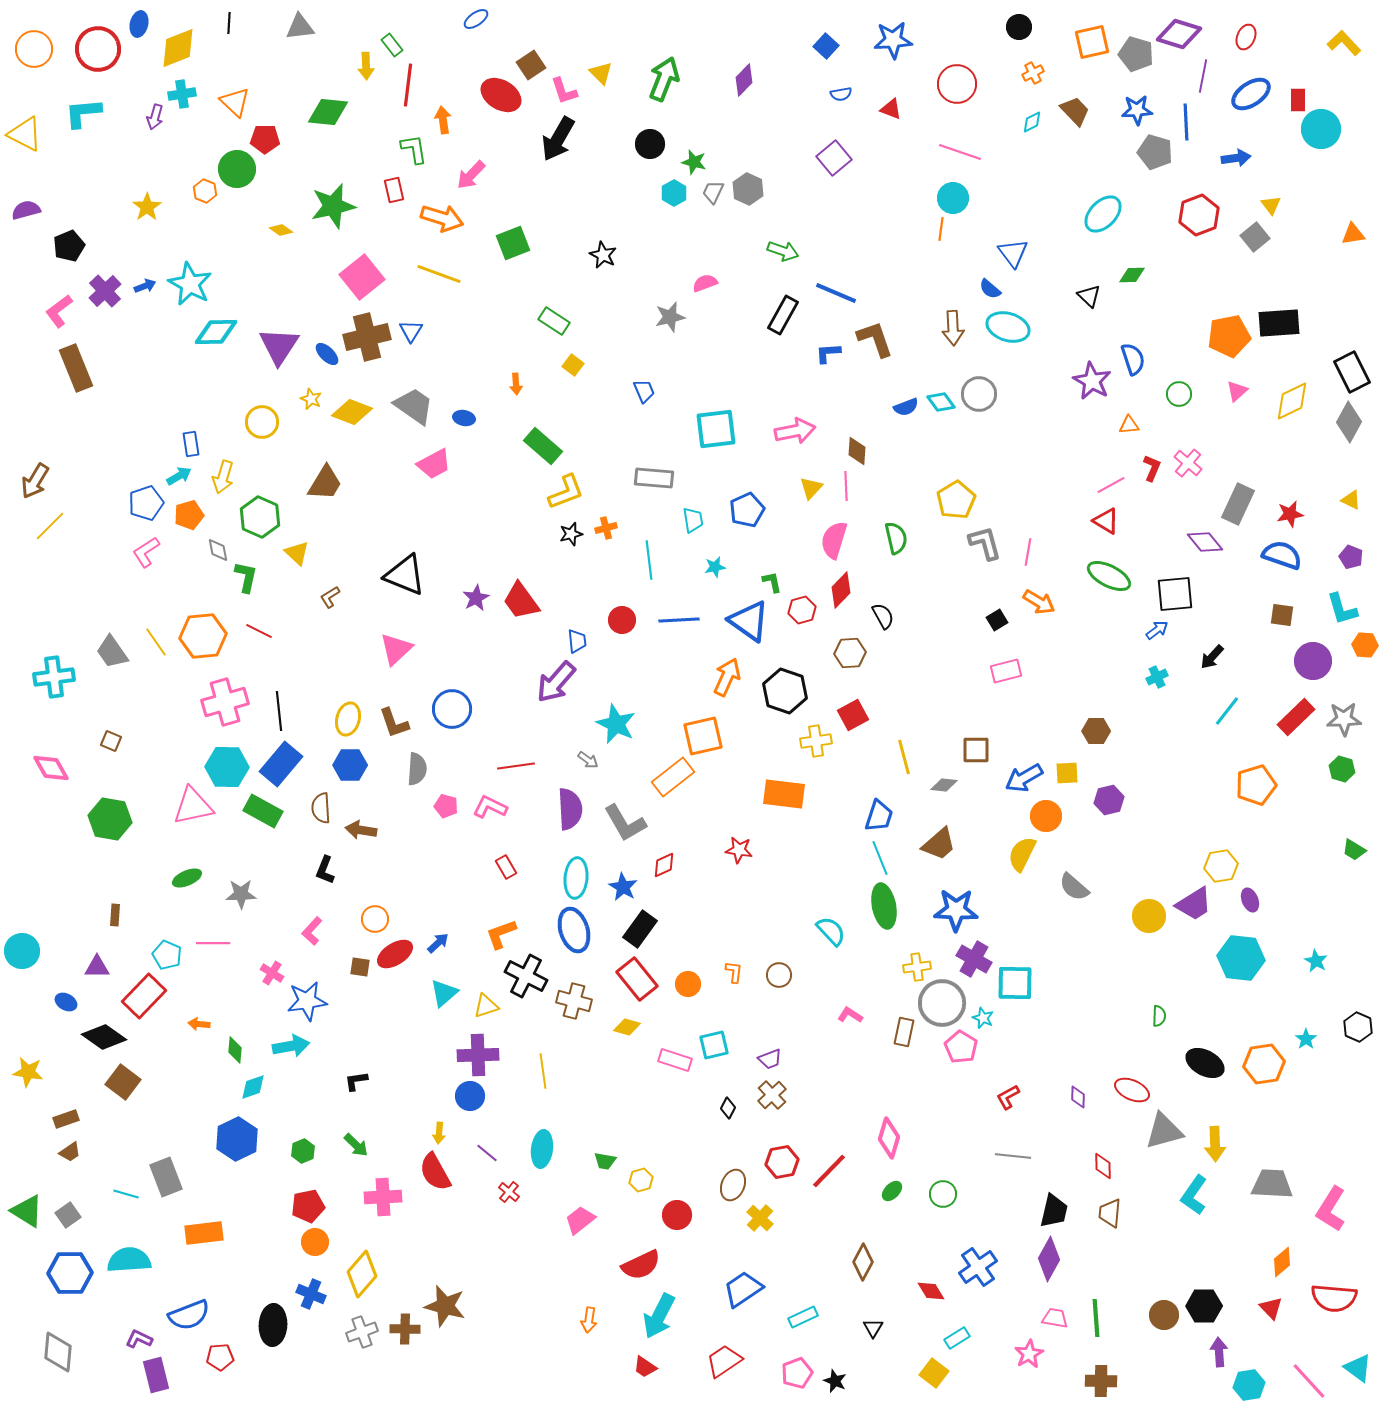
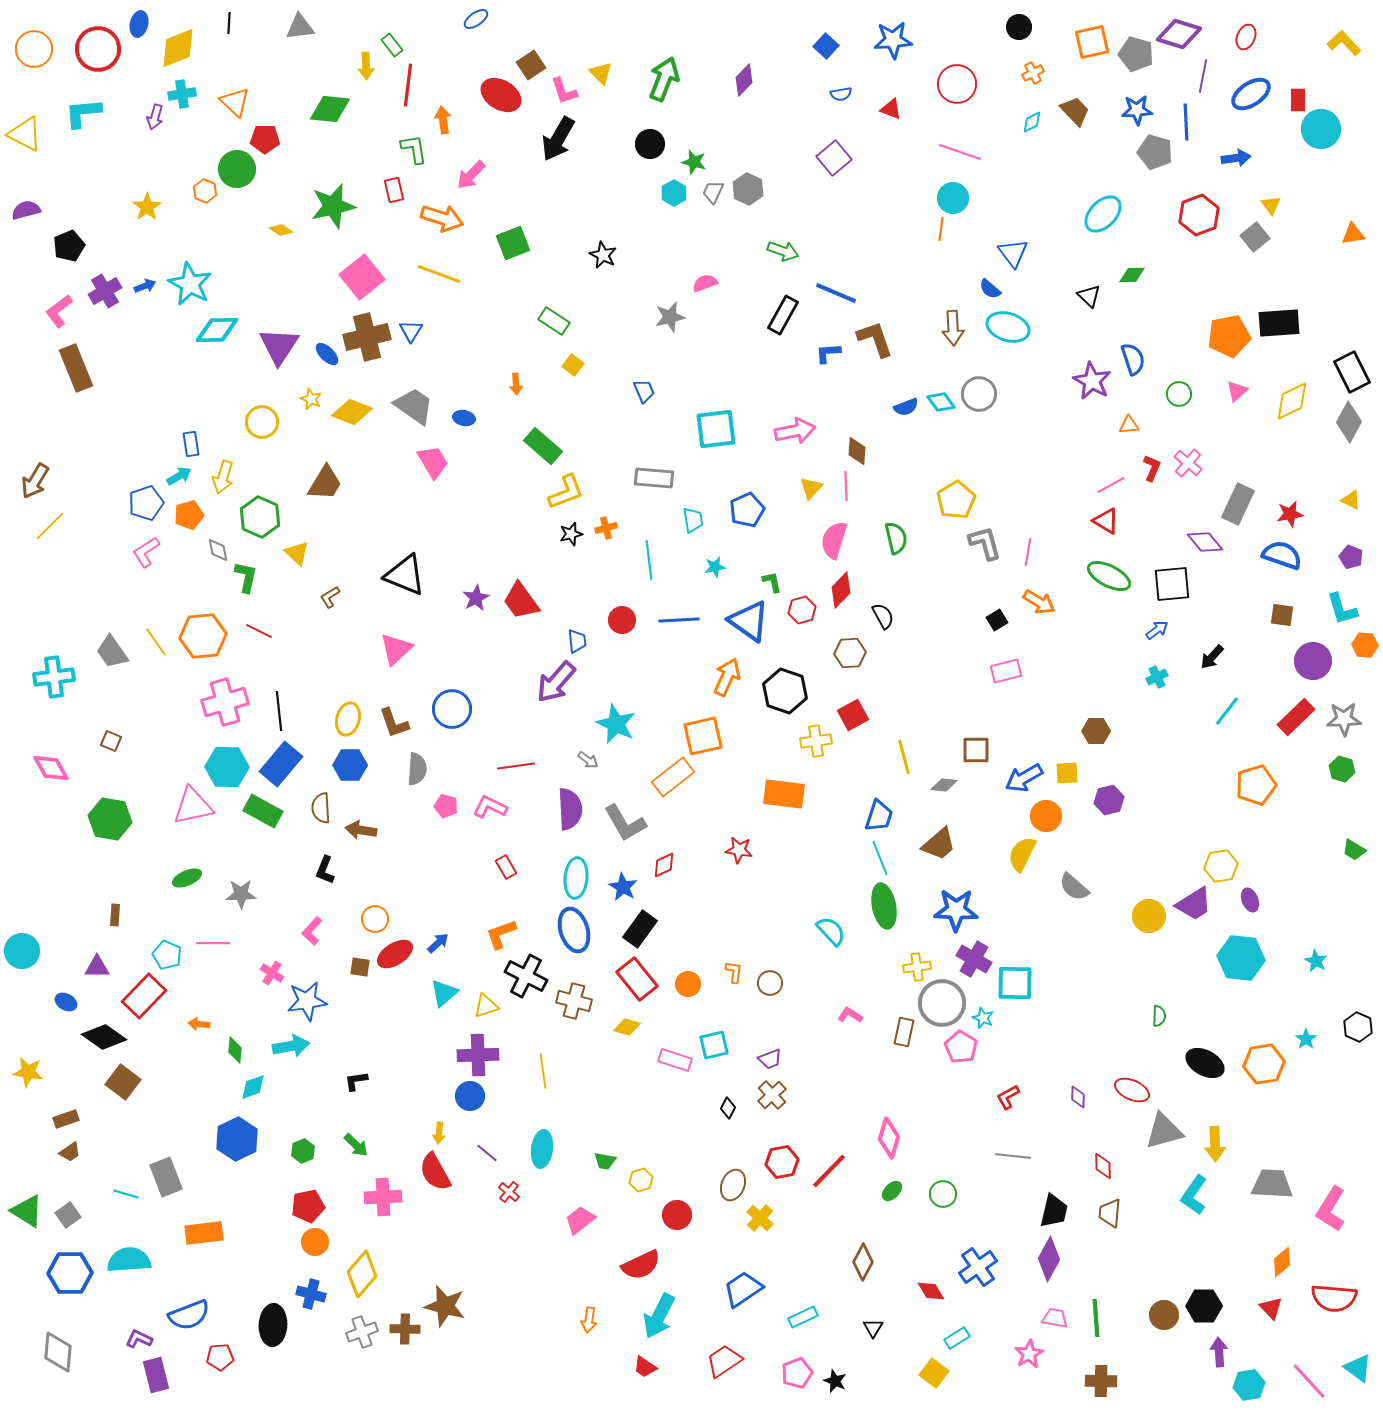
green diamond at (328, 112): moved 2 px right, 3 px up
purple cross at (105, 291): rotated 12 degrees clockwise
cyan diamond at (216, 332): moved 1 px right, 2 px up
pink trapezoid at (434, 464): moved 1 px left, 2 px up; rotated 93 degrees counterclockwise
black square at (1175, 594): moved 3 px left, 10 px up
brown circle at (779, 975): moved 9 px left, 8 px down
blue cross at (311, 1294): rotated 8 degrees counterclockwise
